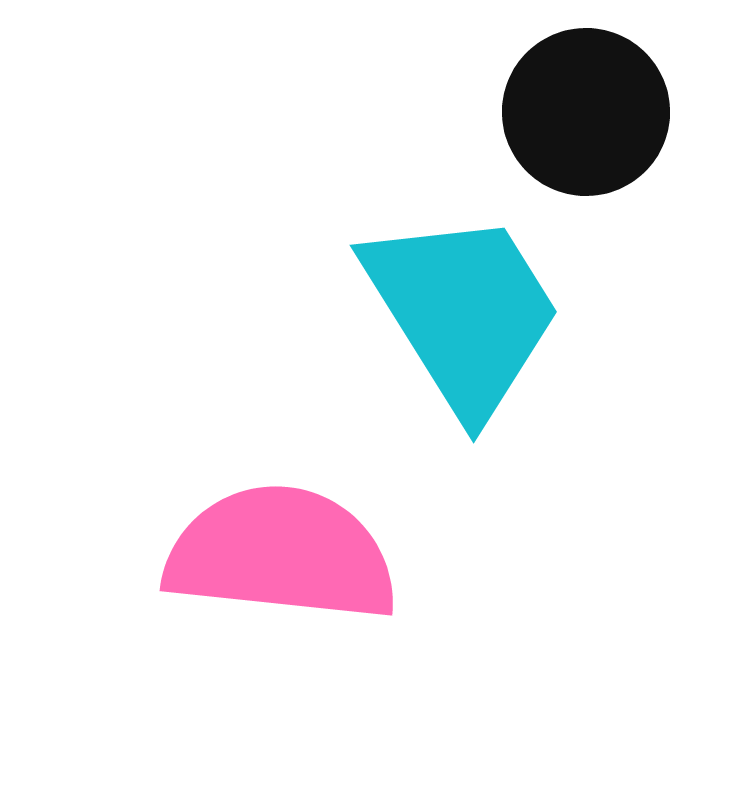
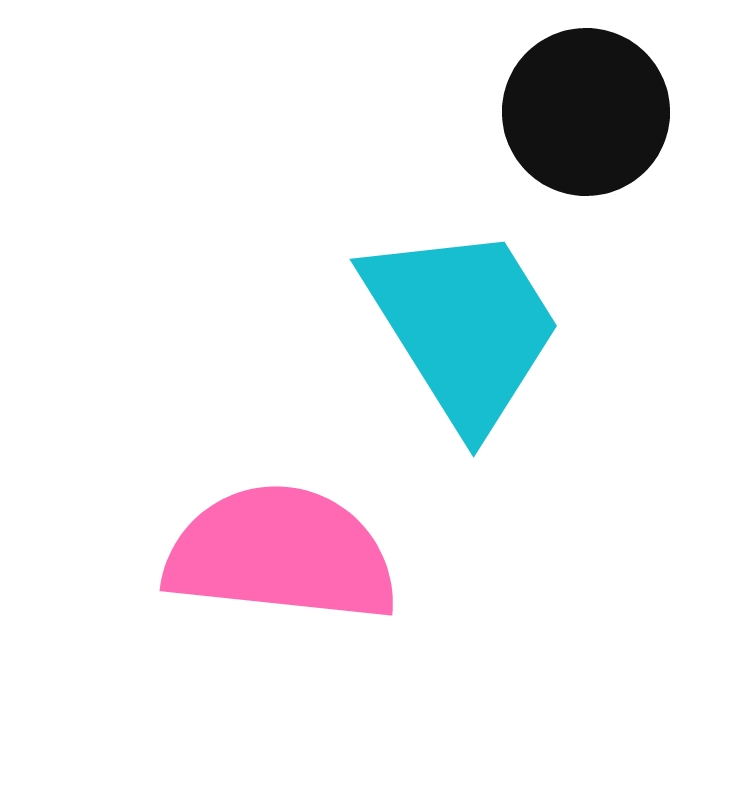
cyan trapezoid: moved 14 px down
